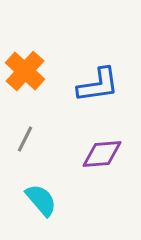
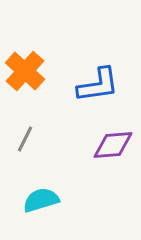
purple diamond: moved 11 px right, 9 px up
cyan semicircle: rotated 66 degrees counterclockwise
